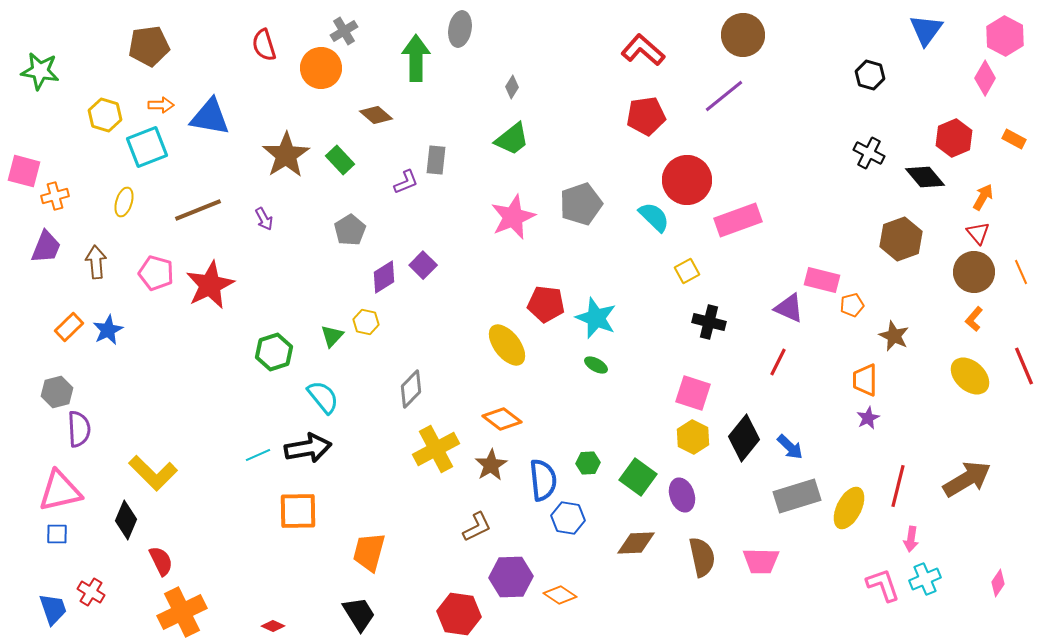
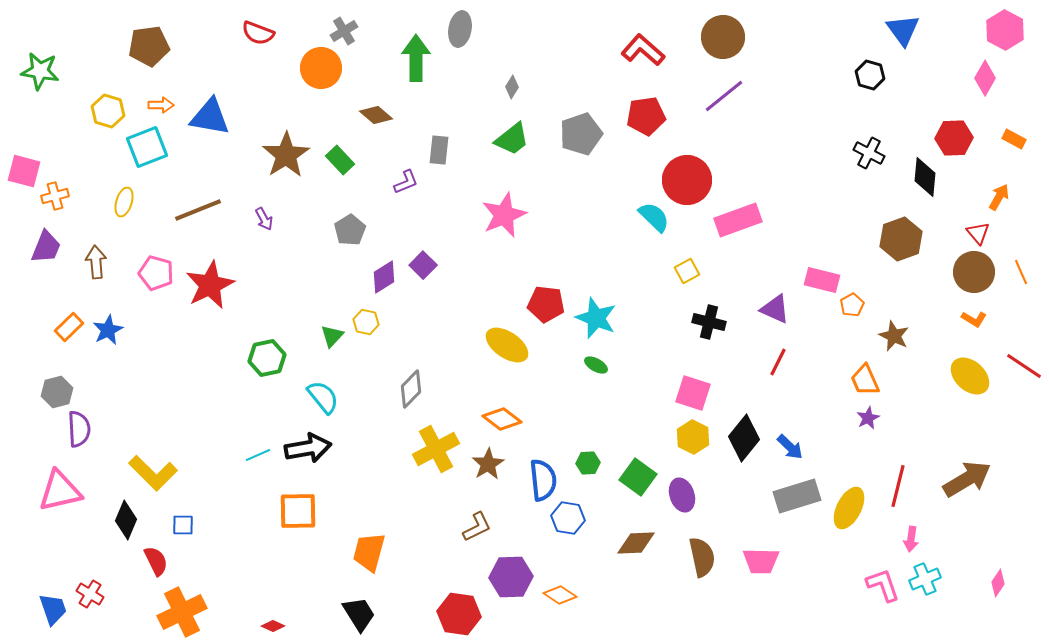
blue triangle at (926, 30): moved 23 px left; rotated 12 degrees counterclockwise
brown circle at (743, 35): moved 20 px left, 2 px down
pink hexagon at (1005, 36): moved 6 px up
red semicircle at (264, 45): moved 6 px left, 12 px up; rotated 52 degrees counterclockwise
yellow hexagon at (105, 115): moved 3 px right, 4 px up
red hexagon at (954, 138): rotated 21 degrees clockwise
gray rectangle at (436, 160): moved 3 px right, 10 px up
black diamond at (925, 177): rotated 45 degrees clockwise
orange arrow at (983, 197): moved 16 px right
gray pentagon at (581, 204): moved 70 px up
pink star at (513, 217): moved 9 px left, 2 px up
orange pentagon at (852, 305): rotated 15 degrees counterclockwise
purple triangle at (789, 308): moved 14 px left, 1 px down
orange L-shape at (974, 319): rotated 100 degrees counterclockwise
yellow ellipse at (507, 345): rotated 18 degrees counterclockwise
green hexagon at (274, 352): moved 7 px left, 6 px down; rotated 6 degrees clockwise
red line at (1024, 366): rotated 33 degrees counterclockwise
orange trapezoid at (865, 380): rotated 24 degrees counterclockwise
brown star at (491, 465): moved 3 px left, 1 px up
blue square at (57, 534): moved 126 px right, 9 px up
red semicircle at (161, 561): moved 5 px left
red cross at (91, 592): moved 1 px left, 2 px down
